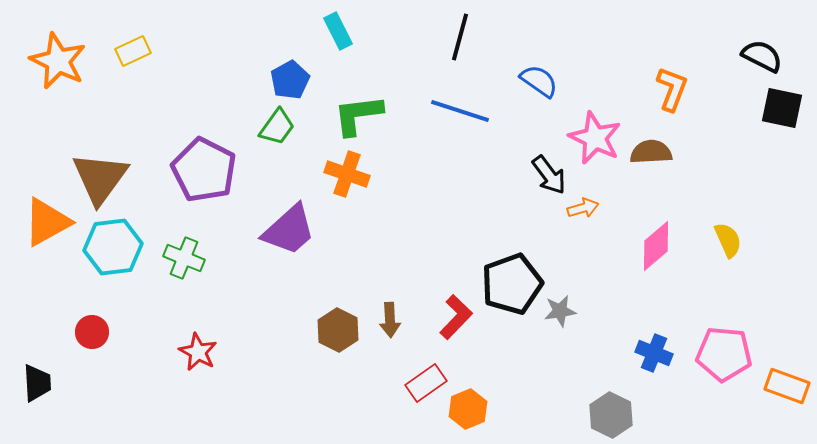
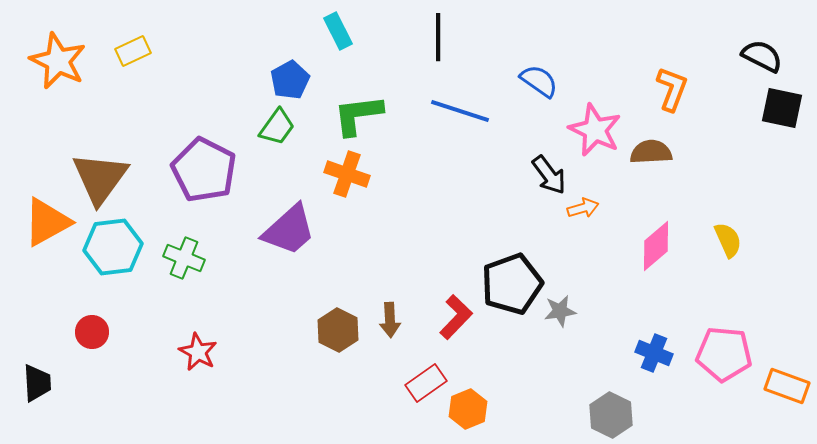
black line: moved 22 px left; rotated 15 degrees counterclockwise
pink star: moved 8 px up
